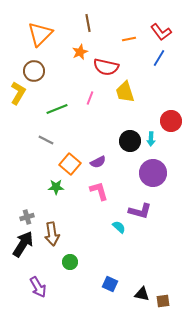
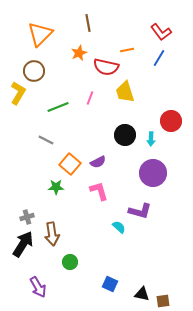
orange line: moved 2 px left, 11 px down
orange star: moved 1 px left, 1 px down
green line: moved 1 px right, 2 px up
black circle: moved 5 px left, 6 px up
